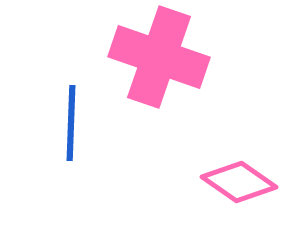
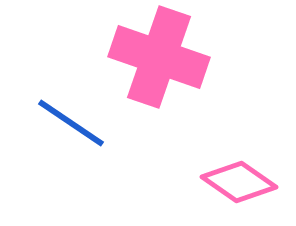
blue line: rotated 58 degrees counterclockwise
